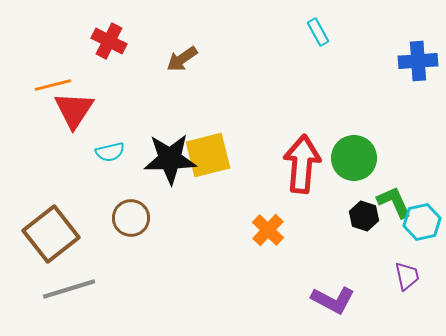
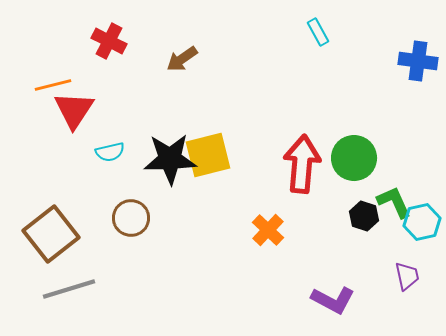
blue cross: rotated 12 degrees clockwise
